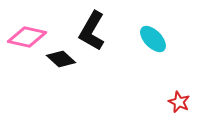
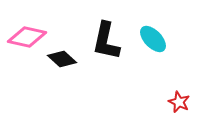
black L-shape: moved 14 px right, 10 px down; rotated 18 degrees counterclockwise
black diamond: moved 1 px right
